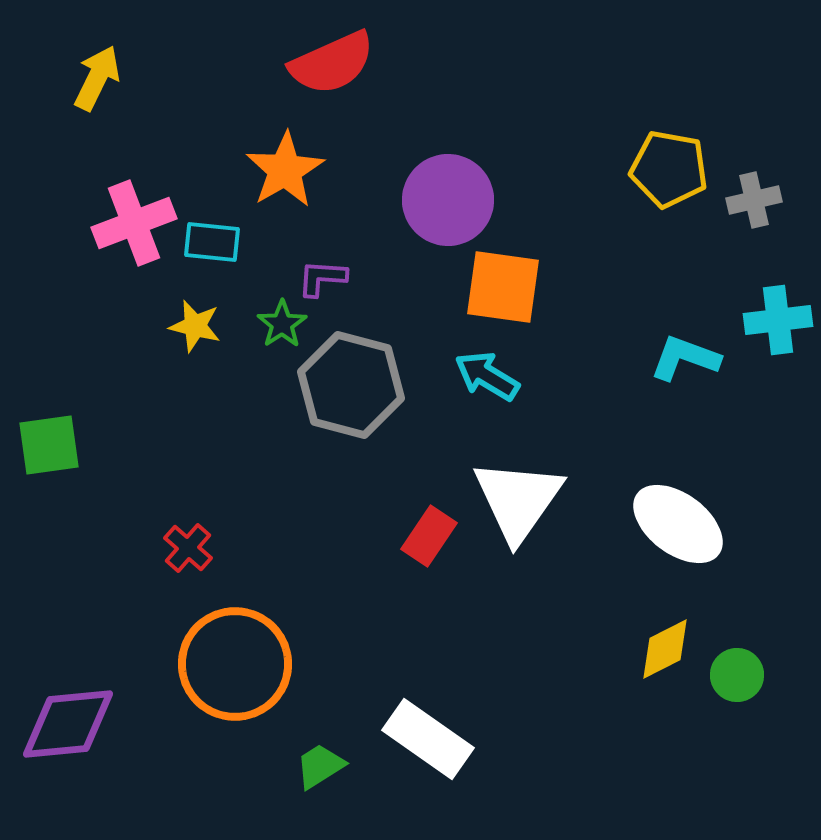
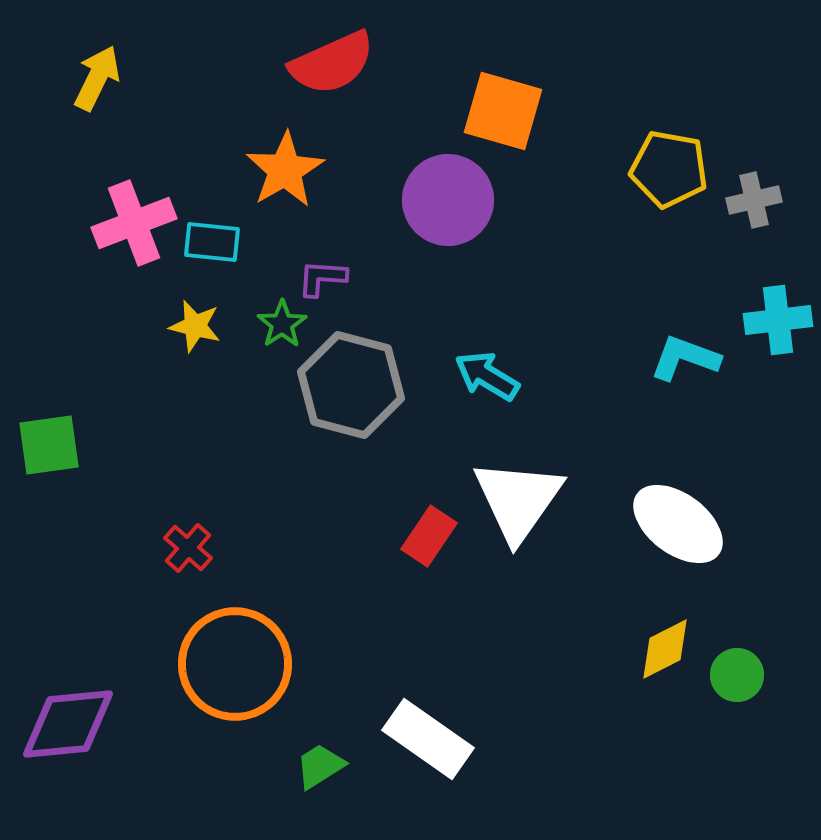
orange square: moved 176 px up; rotated 8 degrees clockwise
